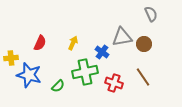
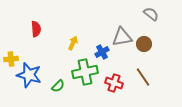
gray semicircle: rotated 28 degrees counterclockwise
red semicircle: moved 4 px left, 14 px up; rotated 28 degrees counterclockwise
blue cross: rotated 24 degrees clockwise
yellow cross: moved 1 px down
